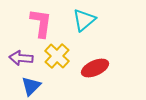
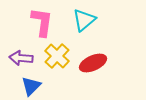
pink L-shape: moved 1 px right, 1 px up
red ellipse: moved 2 px left, 5 px up
